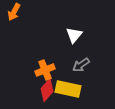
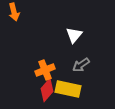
orange arrow: rotated 42 degrees counterclockwise
